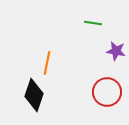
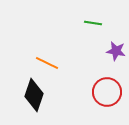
orange line: rotated 75 degrees counterclockwise
